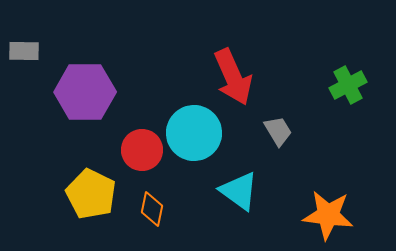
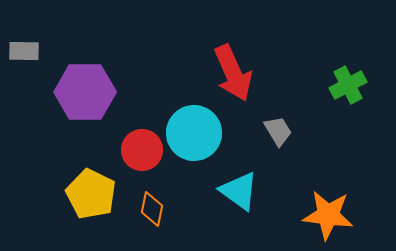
red arrow: moved 4 px up
